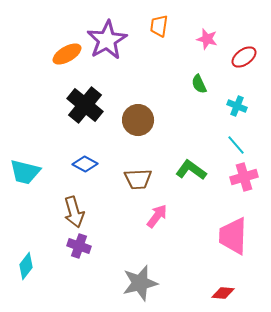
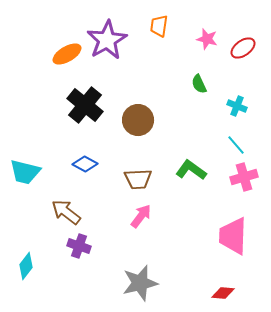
red ellipse: moved 1 px left, 9 px up
brown arrow: moved 8 px left; rotated 144 degrees clockwise
pink arrow: moved 16 px left
